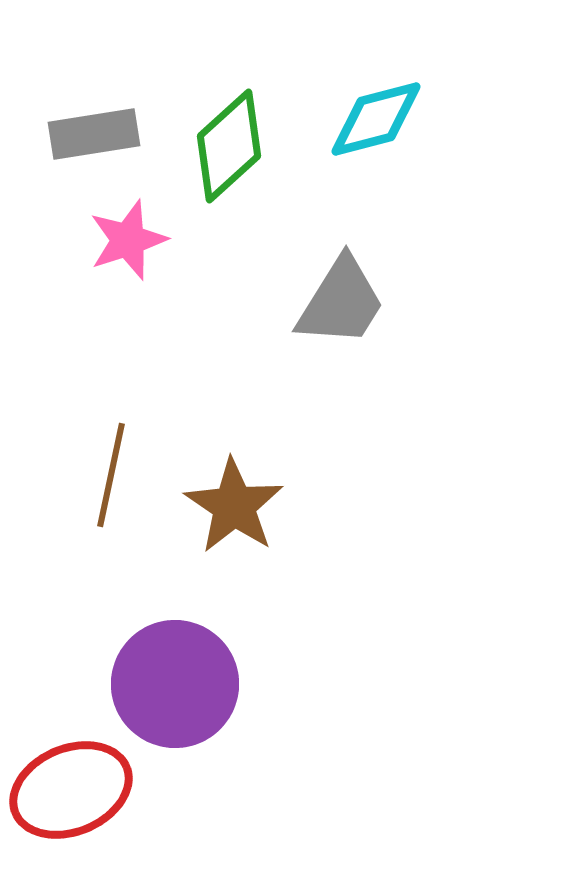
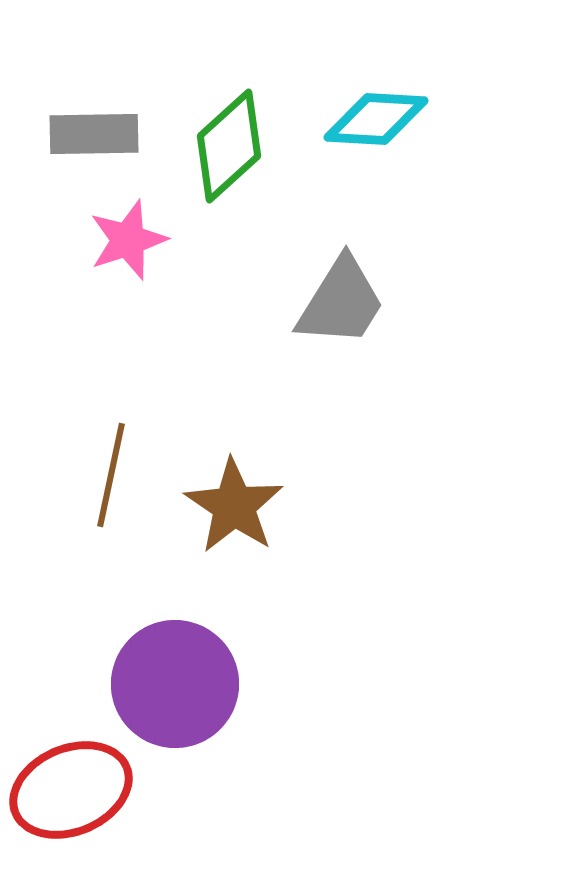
cyan diamond: rotated 18 degrees clockwise
gray rectangle: rotated 8 degrees clockwise
